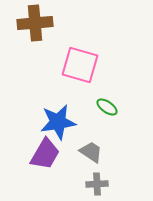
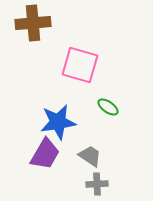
brown cross: moved 2 px left
green ellipse: moved 1 px right
gray trapezoid: moved 1 px left, 4 px down
